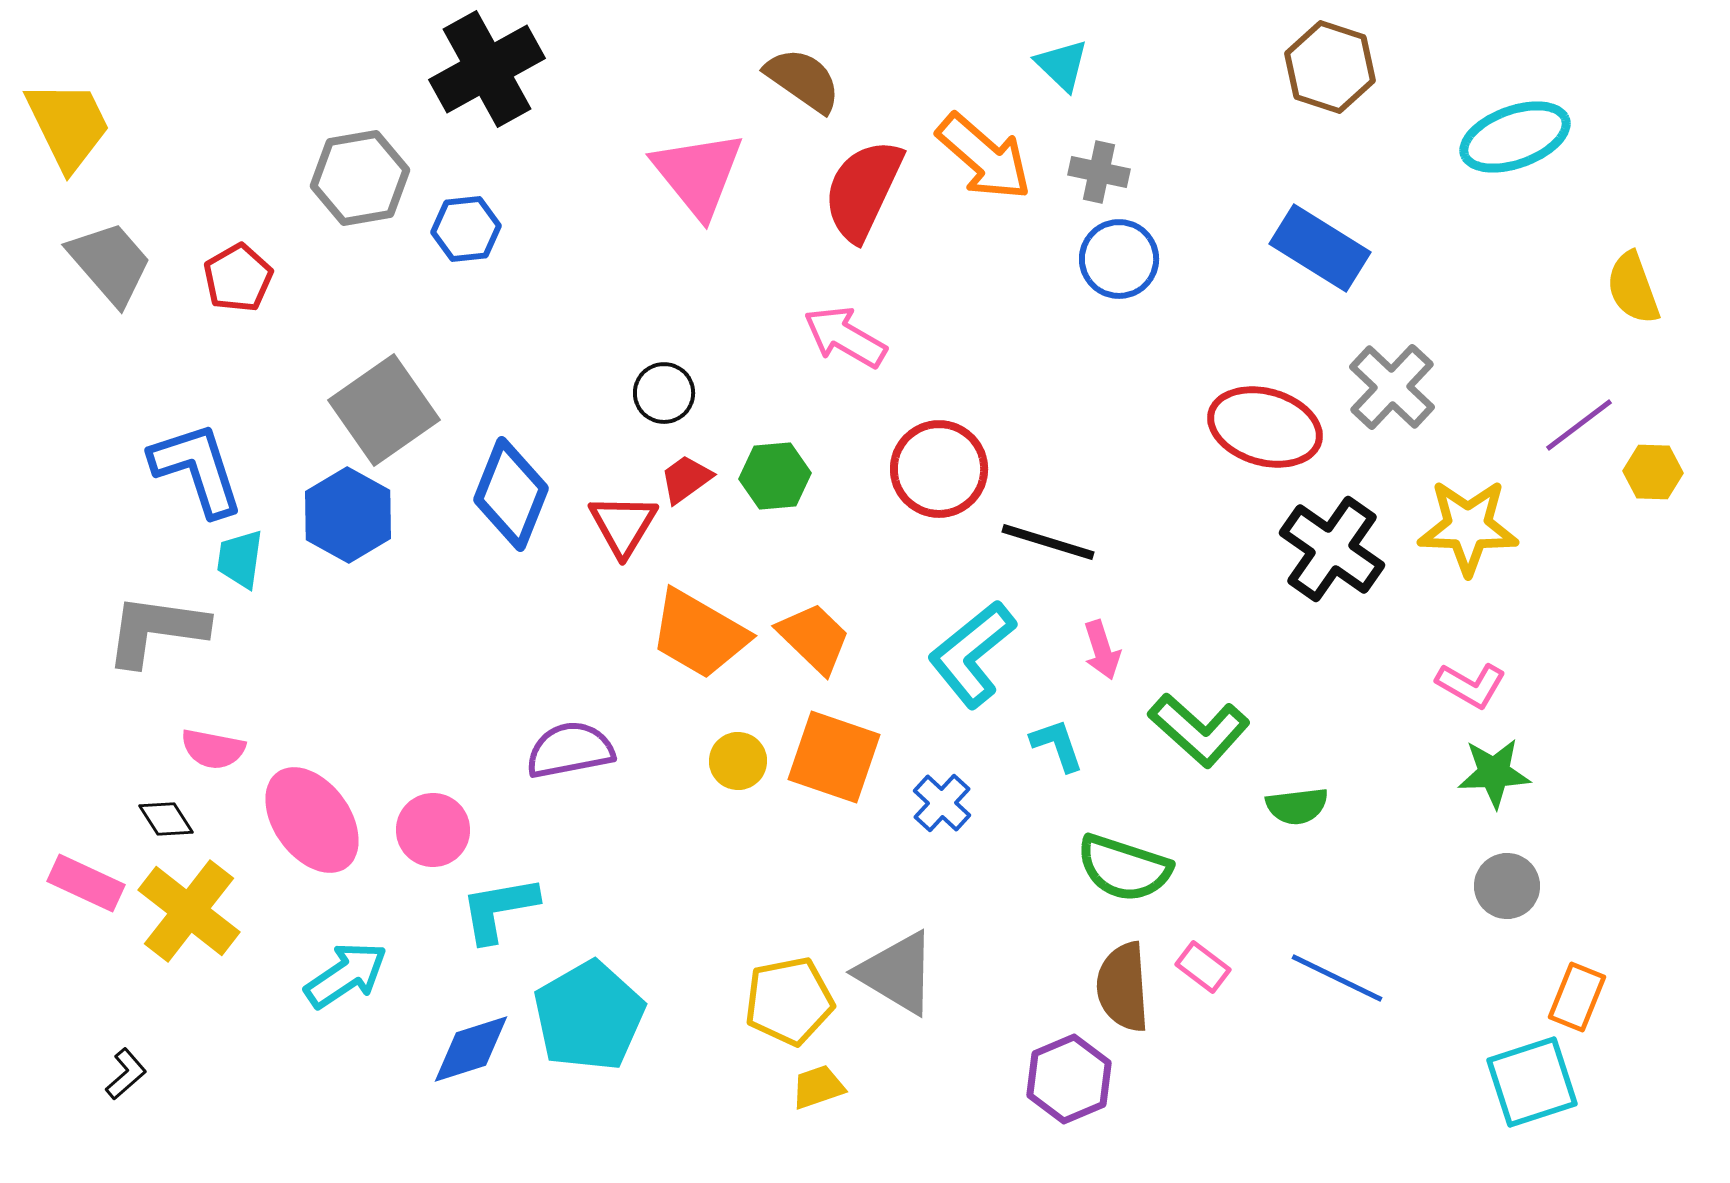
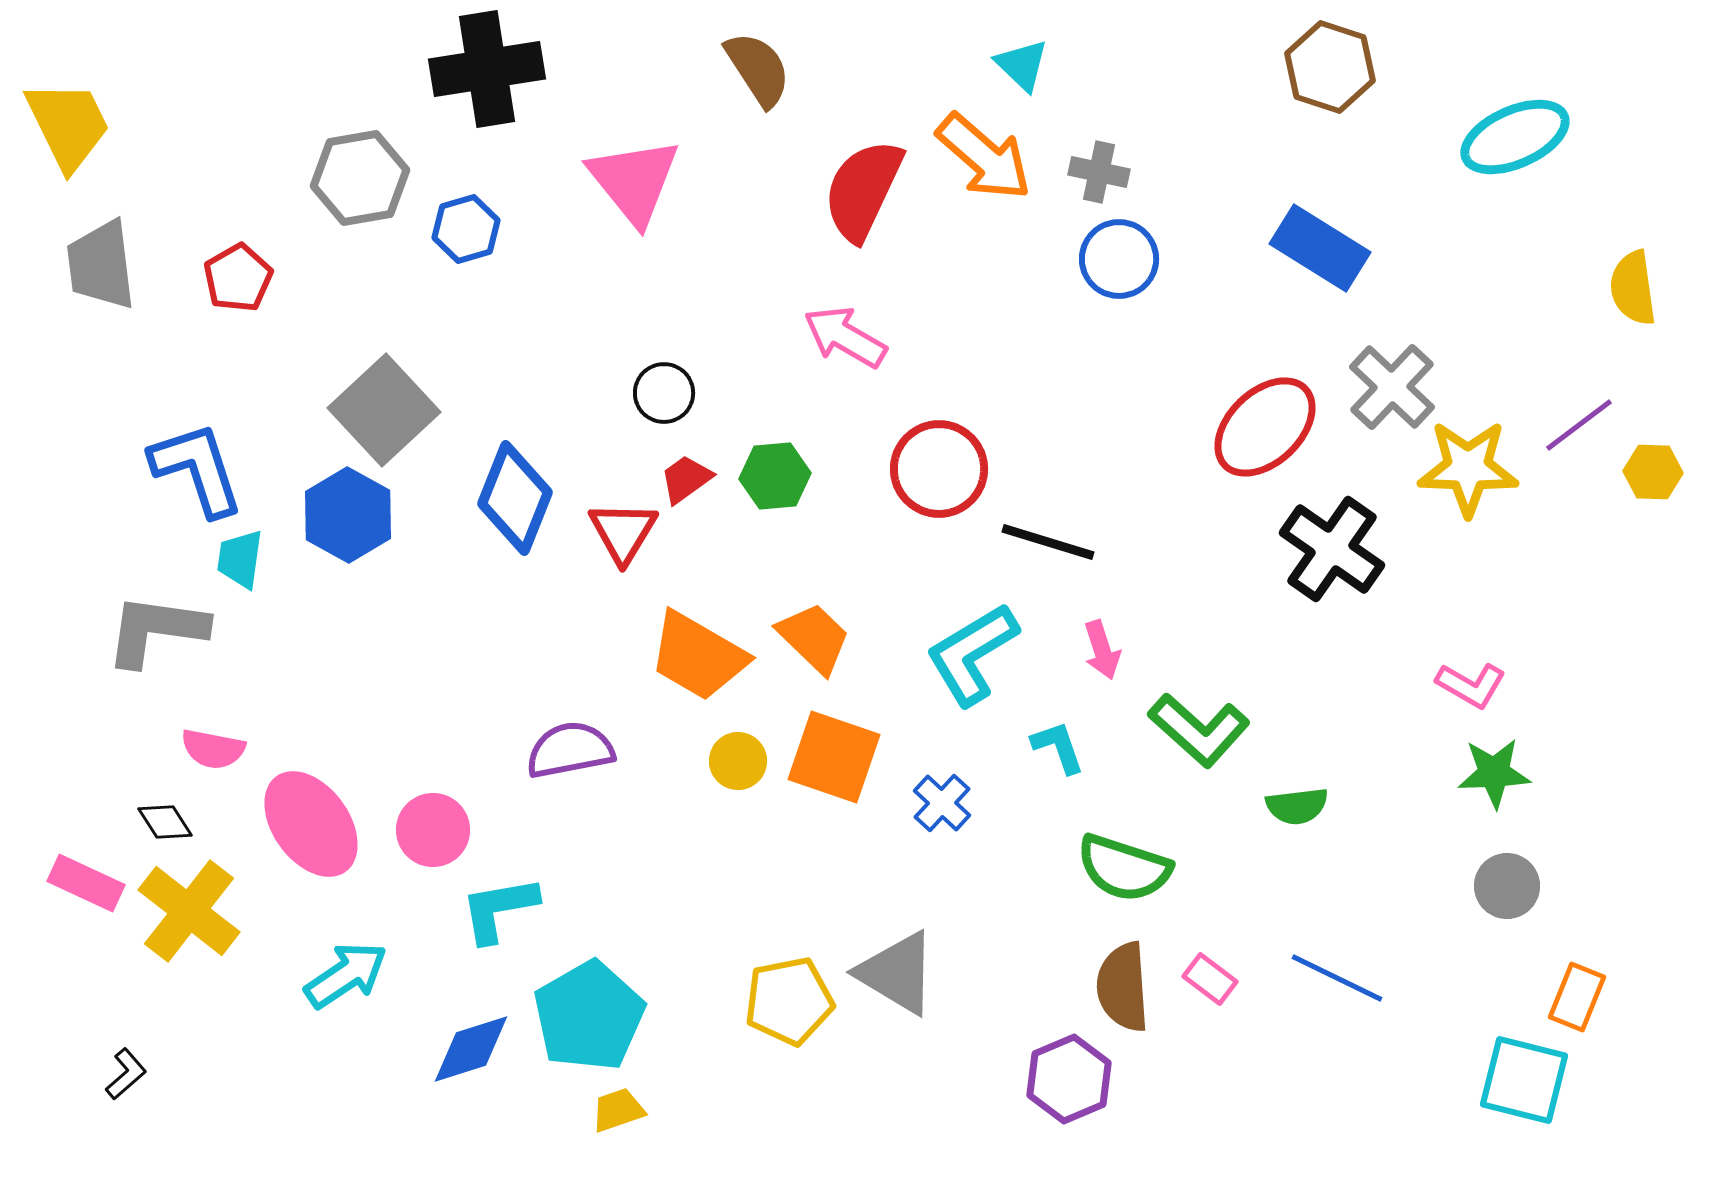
cyan triangle at (1062, 65): moved 40 px left
black cross at (487, 69): rotated 20 degrees clockwise
brown semicircle at (803, 80): moved 45 px left, 11 px up; rotated 22 degrees clockwise
cyan ellipse at (1515, 137): rotated 4 degrees counterclockwise
pink triangle at (698, 174): moved 64 px left, 7 px down
blue hexagon at (466, 229): rotated 10 degrees counterclockwise
gray trapezoid at (110, 263): moved 9 px left, 2 px down; rotated 146 degrees counterclockwise
yellow semicircle at (1633, 288): rotated 12 degrees clockwise
gray square at (384, 410): rotated 8 degrees counterclockwise
red ellipse at (1265, 427): rotated 60 degrees counterclockwise
blue diamond at (511, 494): moved 4 px right, 4 px down
red triangle at (623, 525): moved 7 px down
yellow star at (1468, 527): moved 59 px up
orange trapezoid at (699, 634): moved 1 px left, 22 px down
cyan L-shape at (972, 654): rotated 8 degrees clockwise
cyan L-shape at (1057, 745): moved 1 px right, 2 px down
black diamond at (166, 819): moved 1 px left, 3 px down
pink ellipse at (312, 820): moved 1 px left, 4 px down
pink rectangle at (1203, 967): moved 7 px right, 12 px down
cyan square at (1532, 1082): moved 8 px left, 2 px up; rotated 32 degrees clockwise
yellow trapezoid at (818, 1087): moved 200 px left, 23 px down
